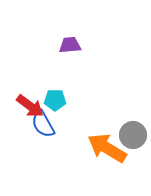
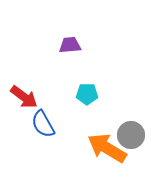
cyan pentagon: moved 32 px right, 6 px up
red arrow: moved 6 px left, 9 px up
gray circle: moved 2 px left
